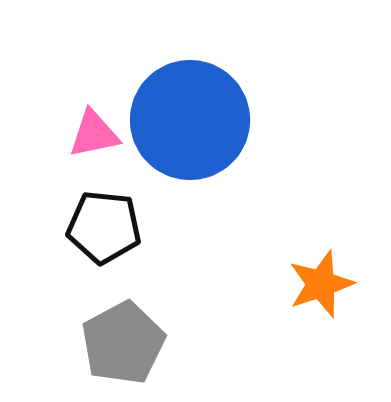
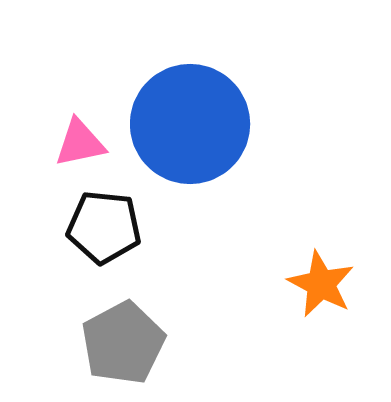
blue circle: moved 4 px down
pink triangle: moved 14 px left, 9 px down
orange star: rotated 26 degrees counterclockwise
